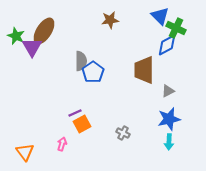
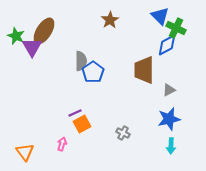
brown star: rotated 24 degrees counterclockwise
gray triangle: moved 1 px right, 1 px up
cyan arrow: moved 2 px right, 4 px down
